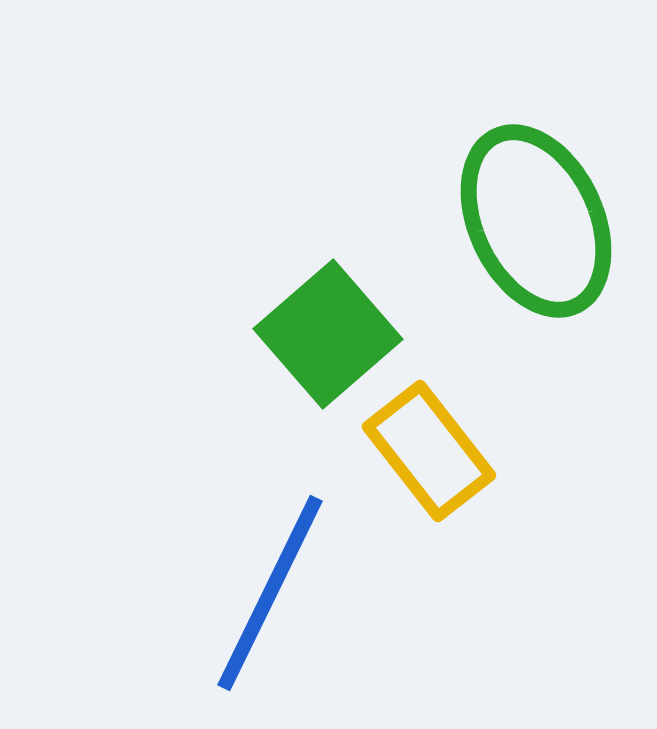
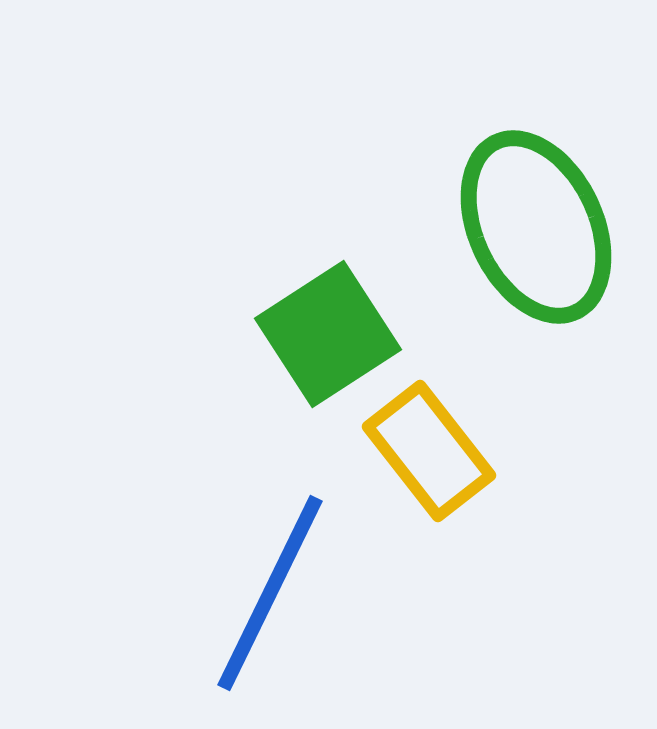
green ellipse: moved 6 px down
green square: rotated 8 degrees clockwise
